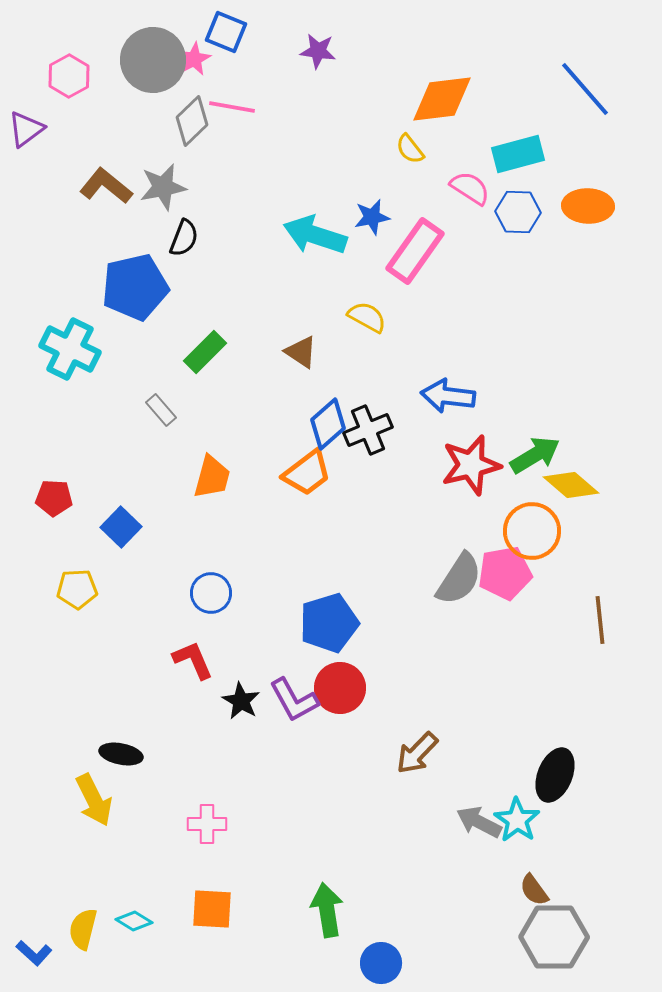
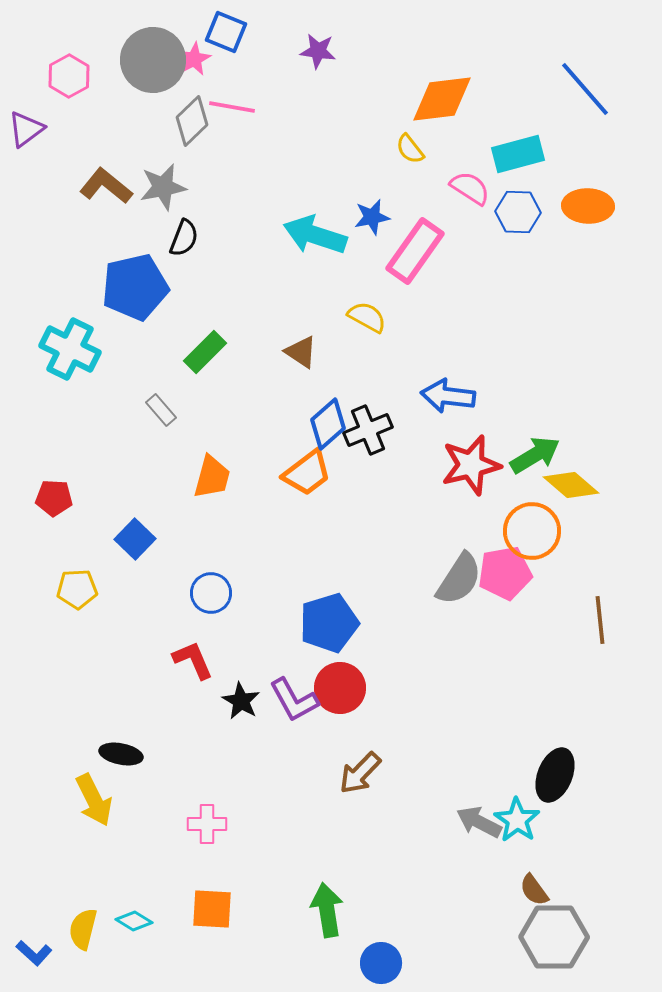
blue square at (121, 527): moved 14 px right, 12 px down
brown arrow at (417, 753): moved 57 px left, 20 px down
